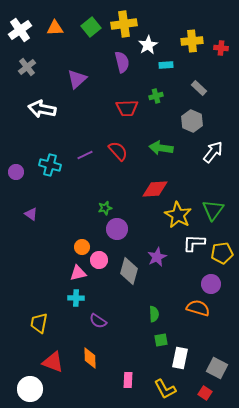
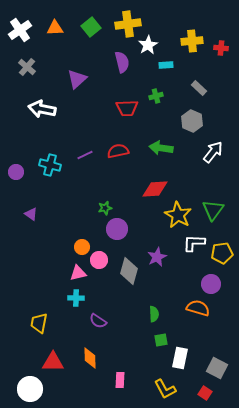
yellow cross at (124, 24): moved 4 px right
gray cross at (27, 67): rotated 12 degrees counterclockwise
red semicircle at (118, 151): rotated 60 degrees counterclockwise
red triangle at (53, 362): rotated 20 degrees counterclockwise
pink rectangle at (128, 380): moved 8 px left
